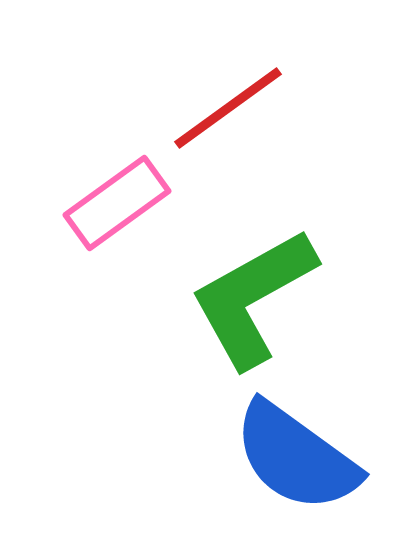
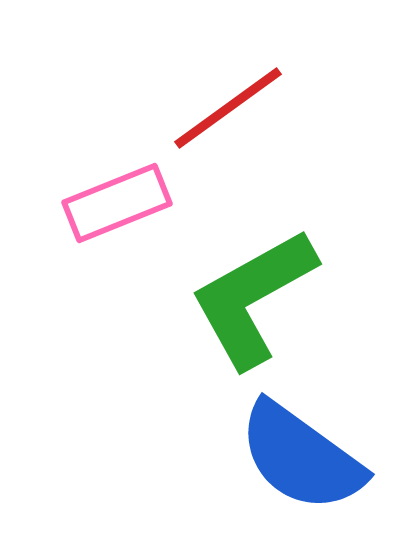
pink rectangle: rotated 14 degrees clockwise
blue semicircle: moved 5 px right
